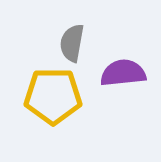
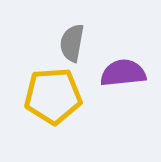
yellow pentagon: rotated 4 degrees counterclockwise
